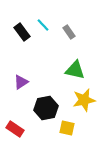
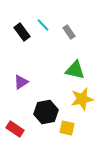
yellow star: moved 2 px left, 1 px up
black hexagon: moved 4 px down
